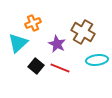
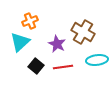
orange cross: moved 3 px left, 2 px up
cyan triangle: moved 2 px right, 1 px up
red line: moved 3 px right, 1 px up; rotated 30 degrees counterclockwise
